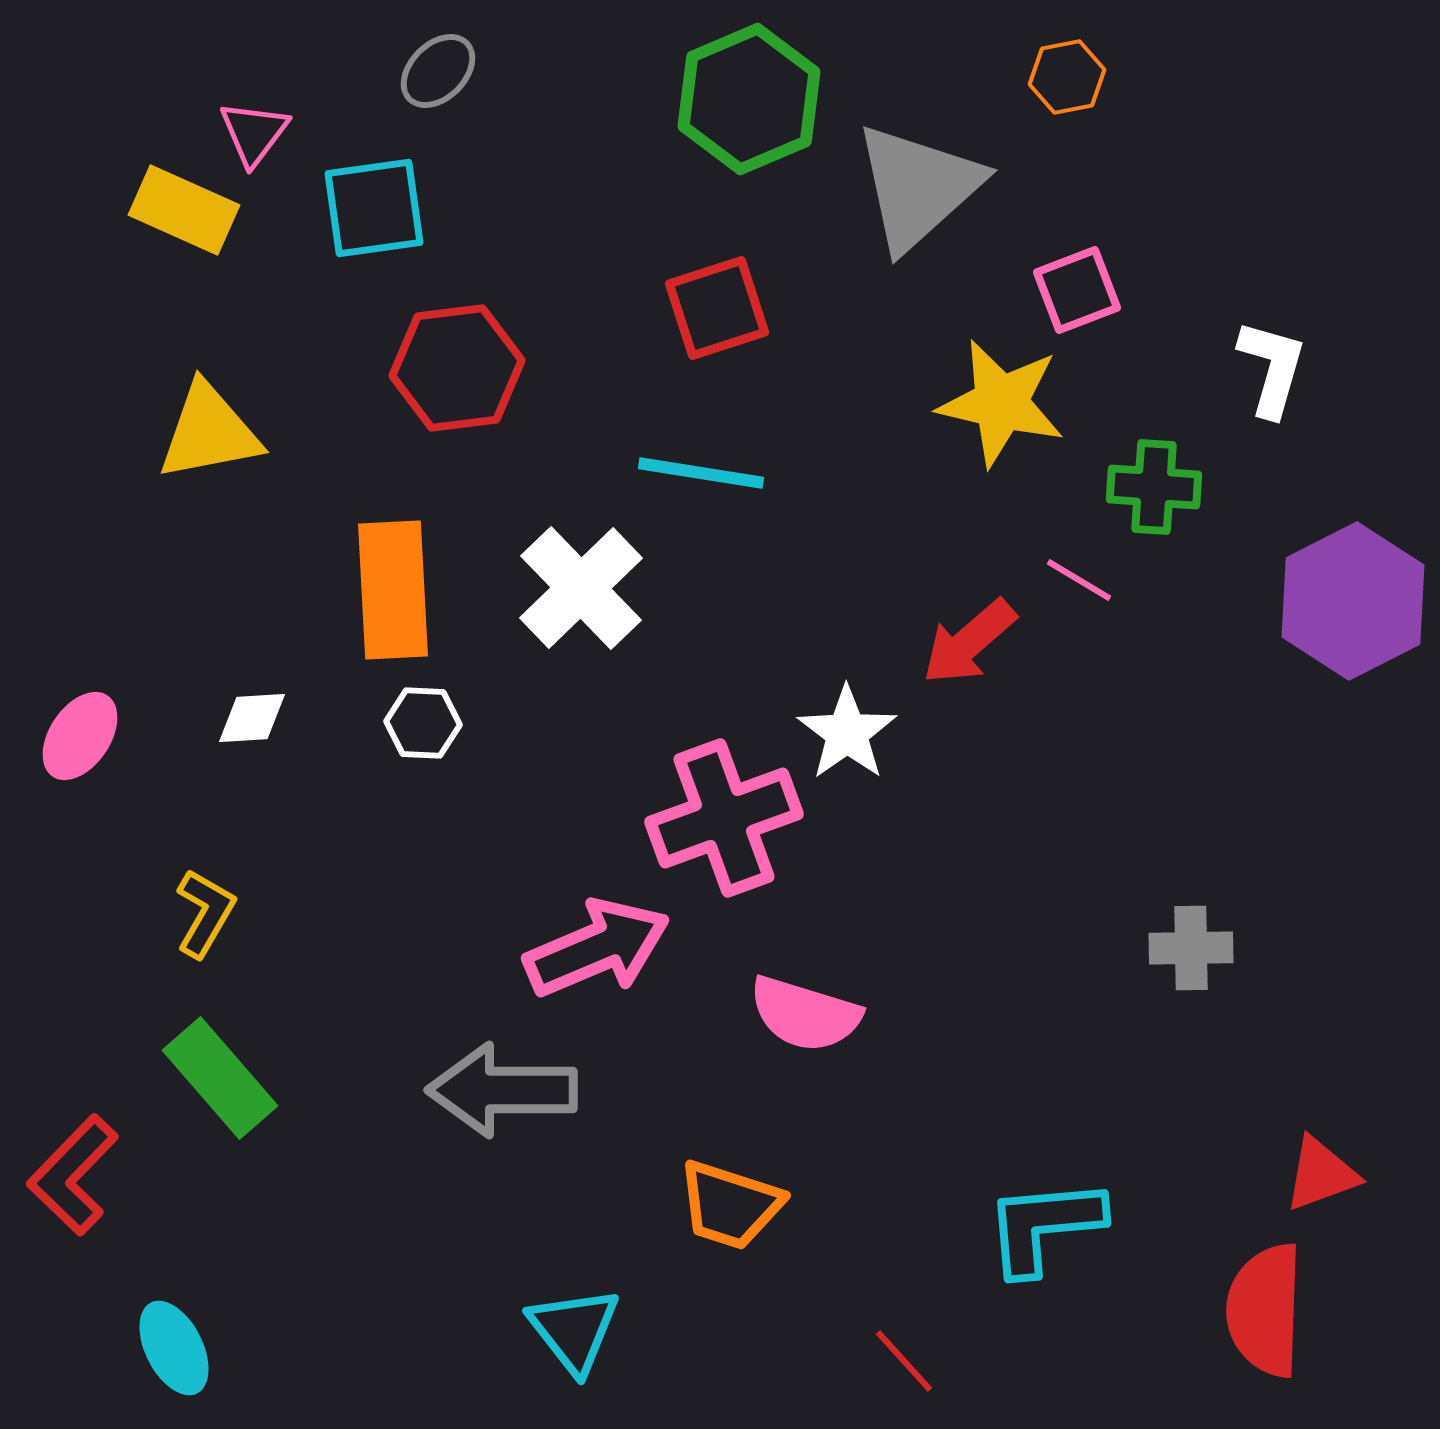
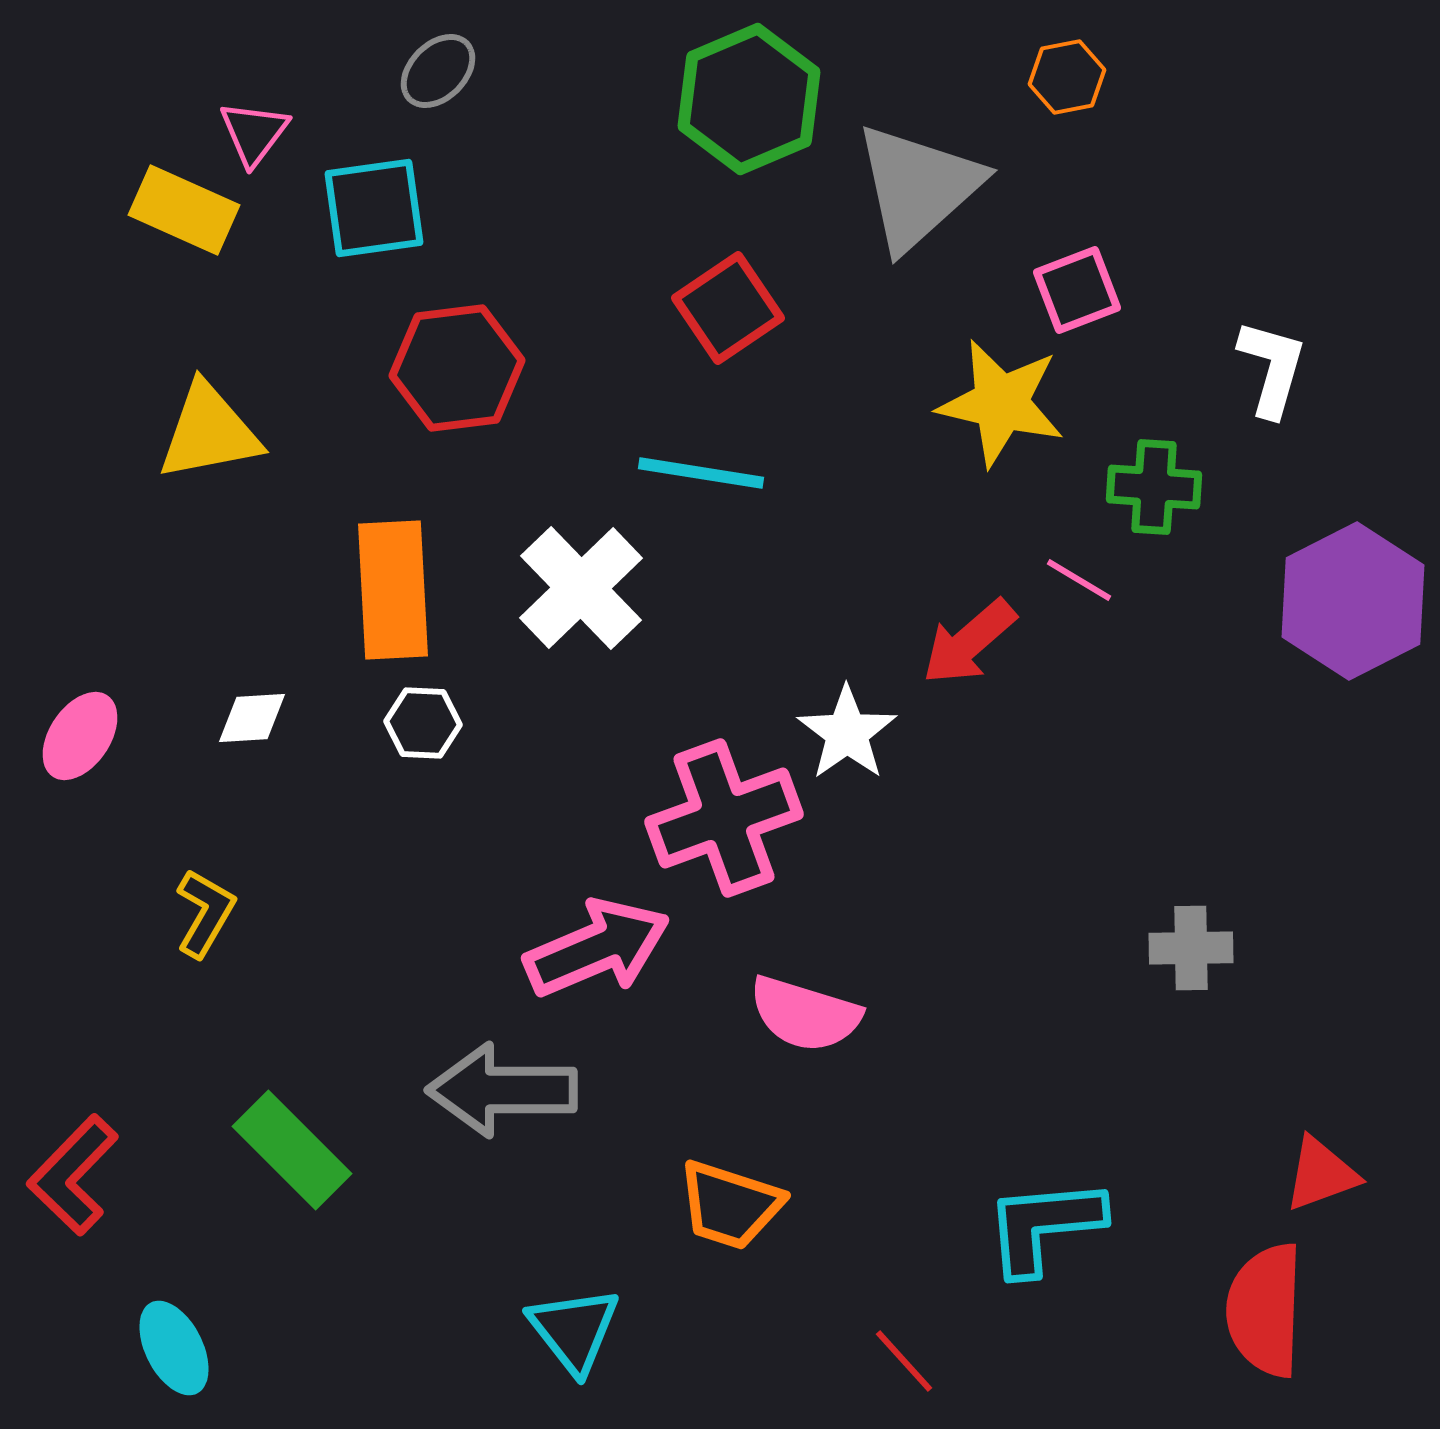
red square: moved 11 px right; rotated 16 degrees counterclockwise
green rectangle: moved 72 px right, 72 px down; rotated 4 degrees counterclockwise
